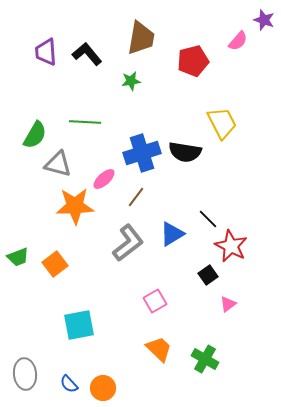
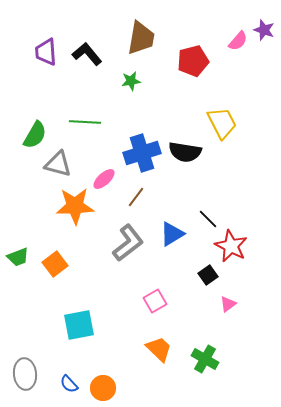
purple star: moved 10 px down
